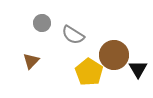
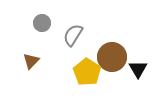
gray semicircle: rotated 90 degrees clockwise
brown circle: moved 2 px left, 2 px down
yellow pentagon: moved 2 px left
